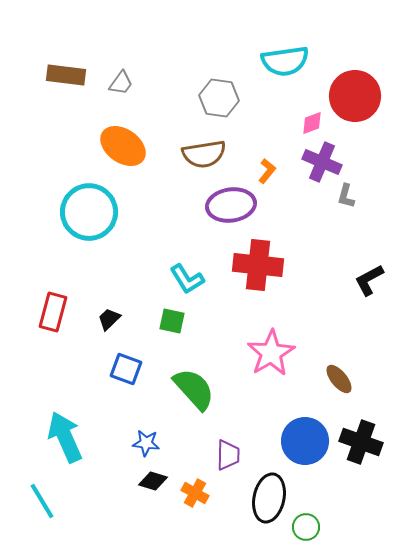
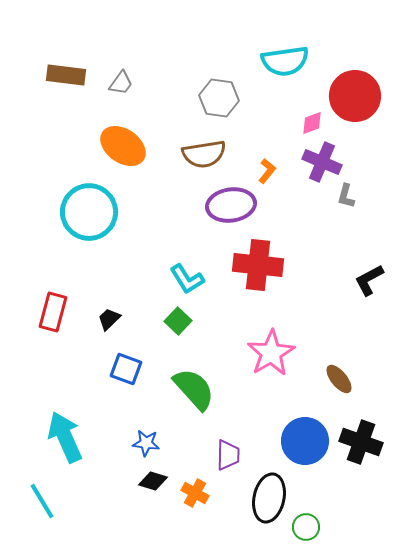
green square: moved 6 px right; rotated 32 degrees clockwise
